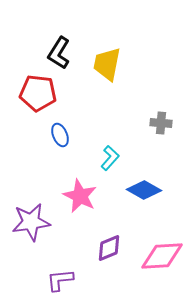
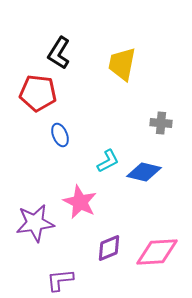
yellow trapezoid: moved 15 px right
cyan L-shape: moved 2 px left, 3 px down; rotated 20 degrees clockwise
blue diamond: moved 18 px up; rotated 16 degrees counterclockwise
pink star: moved 6 px down
purple star: moved 4 px right, 1 px down
pink diamond: moved 5 px left, 4 px up
